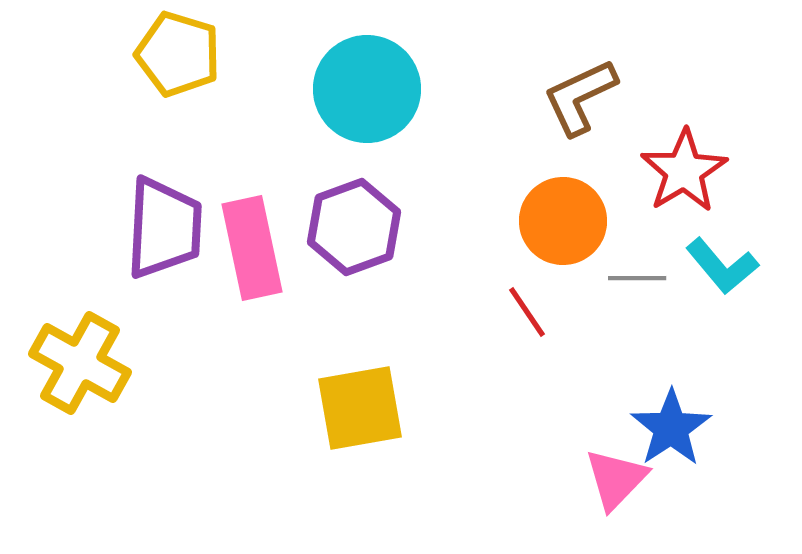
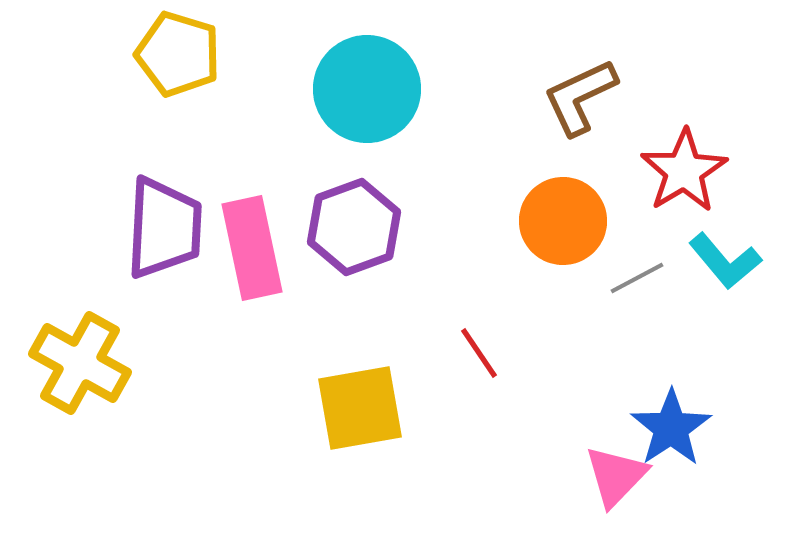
cyan L-shape: moved 3 px right, 5 px up
gray line: rotated 28 degrees counterclockwise
red line: moved 48 px left, 41 px down
pink triangle: moved 3 px up
